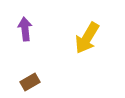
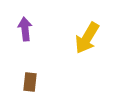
brown rectangle: rotated 54 degrees counterclockwise
